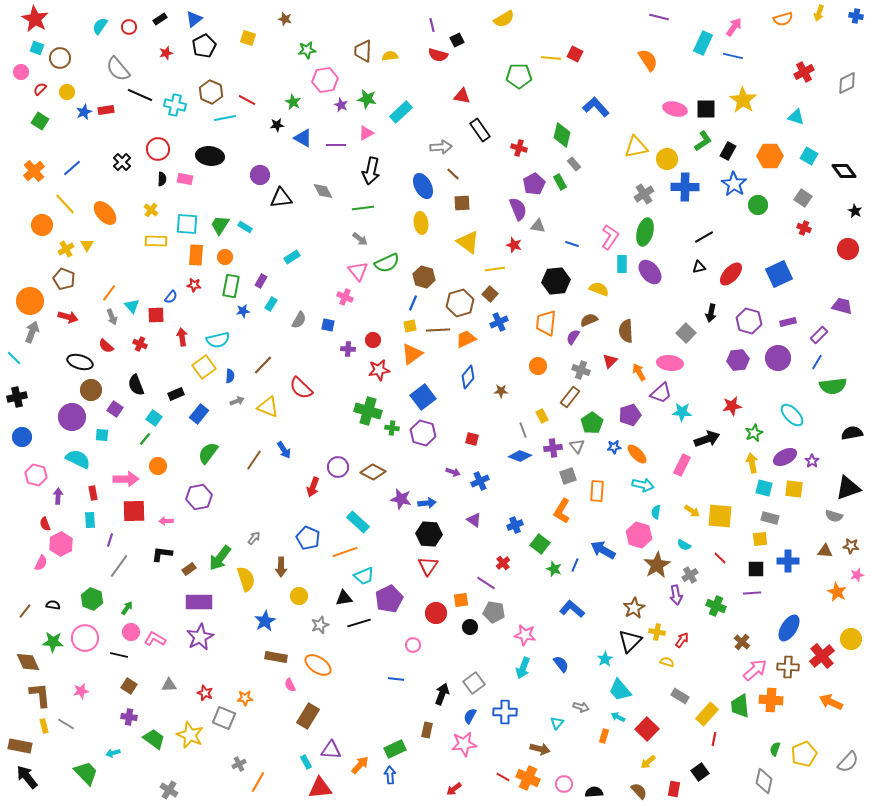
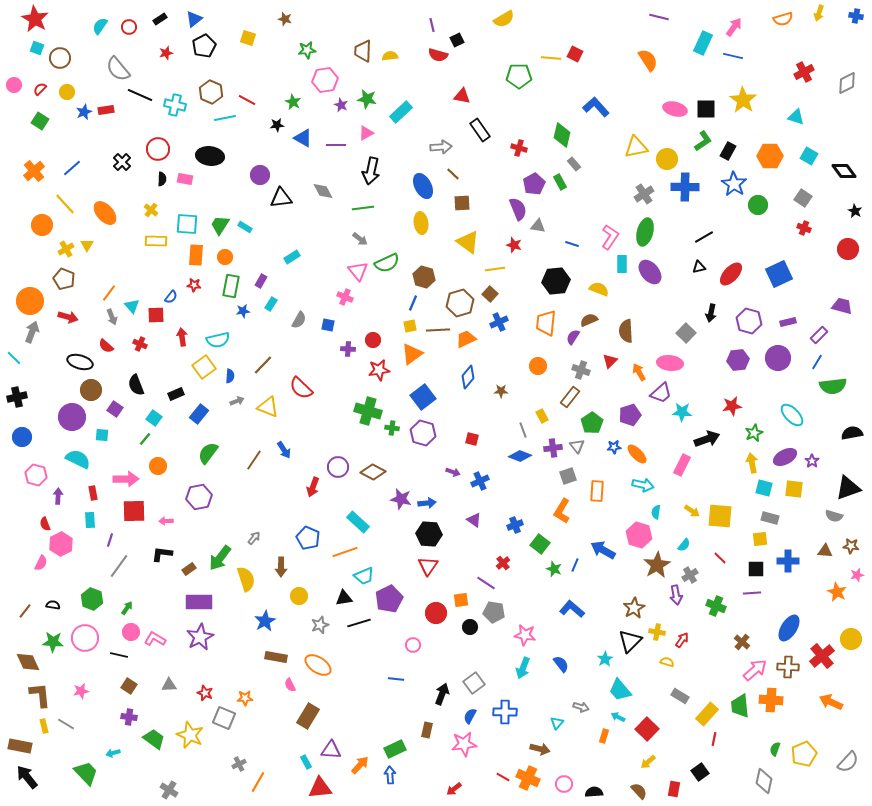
pink circle at (21, 72): moved 7 px left, 13 px down
cyan semicircle at (684, 545): rotated 80 degrees counterclockwise
